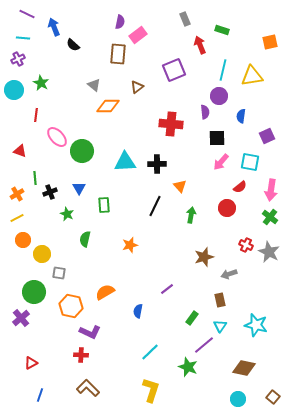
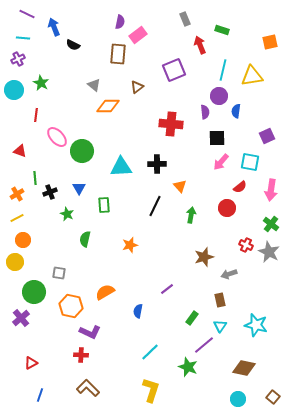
black semicircle at (73, 45): rotated 16 degrees counterclockwise
blue semicircle at (241, 116): moved 5 px left, 5 px up
cyan triangle at (125, 162): moved 4 px left, 5 px down
green cross at (270, 217): moved 1 px right, 7 px down
yellow circle at (42, 254): moved 27 px left, 8 px down
